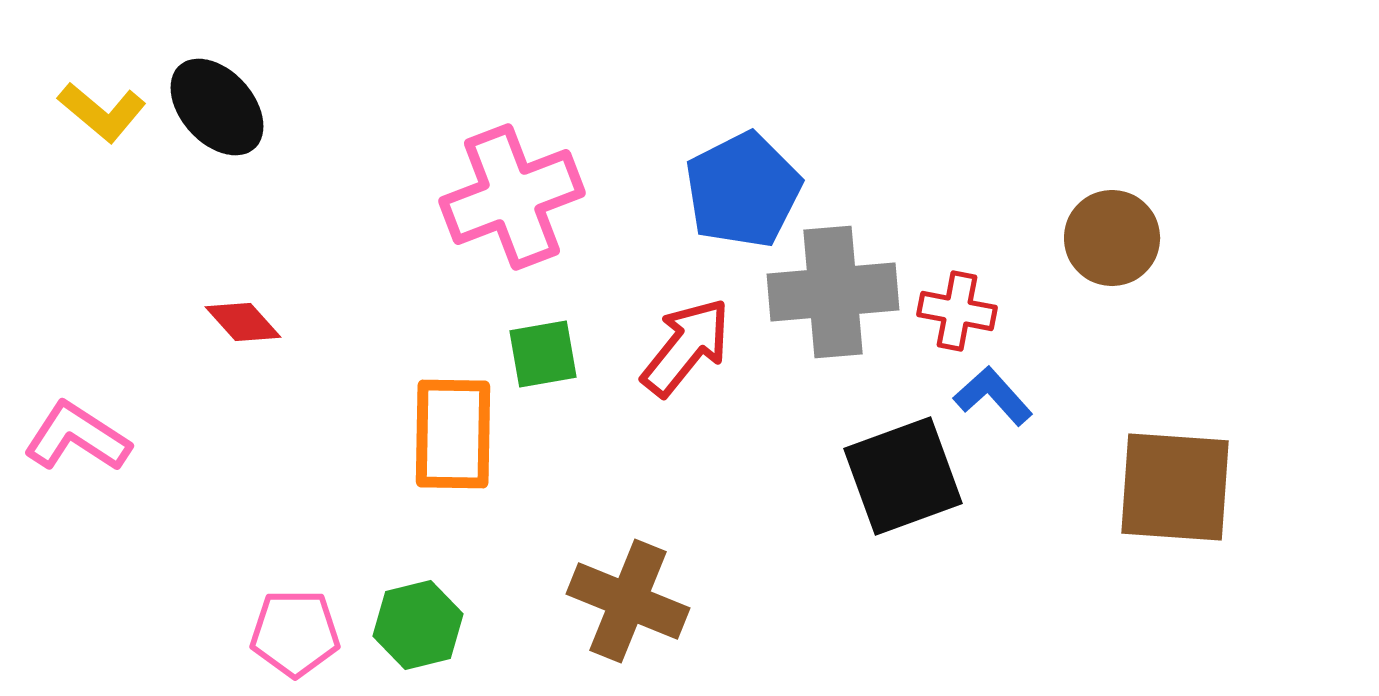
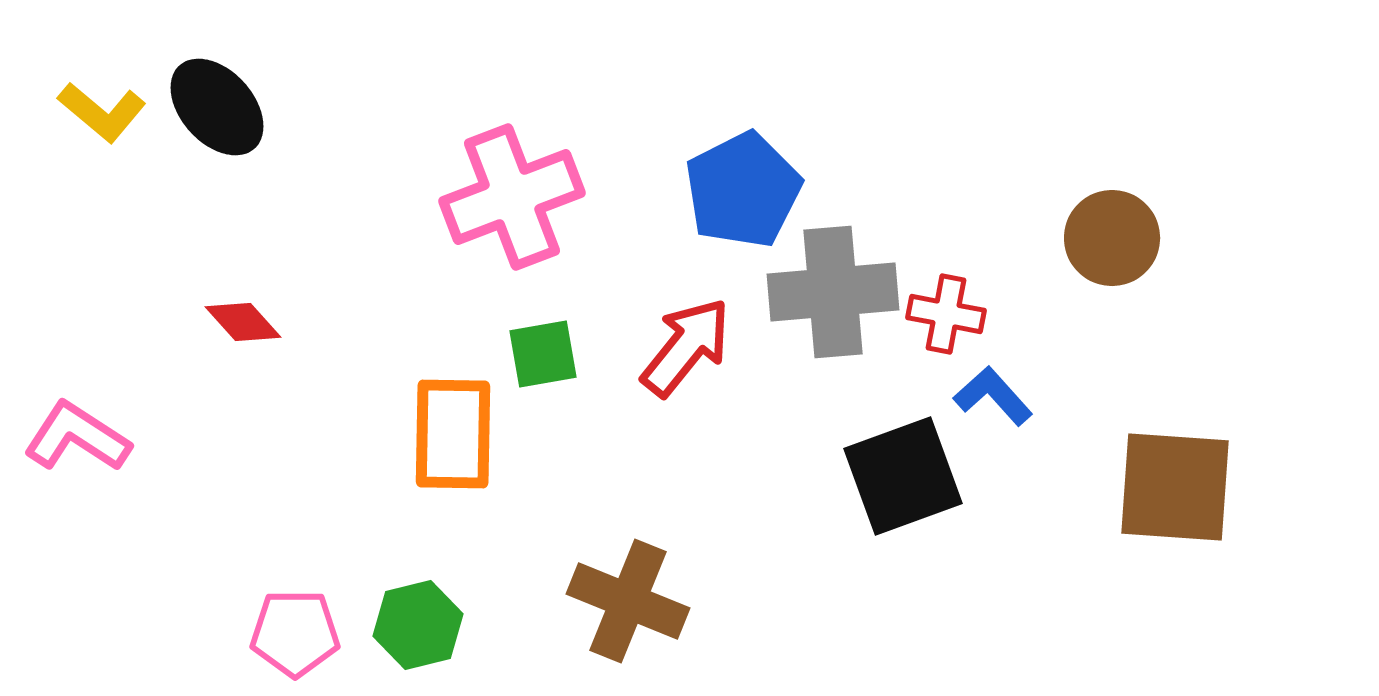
red cross: moved 11 px left, 3 px down
